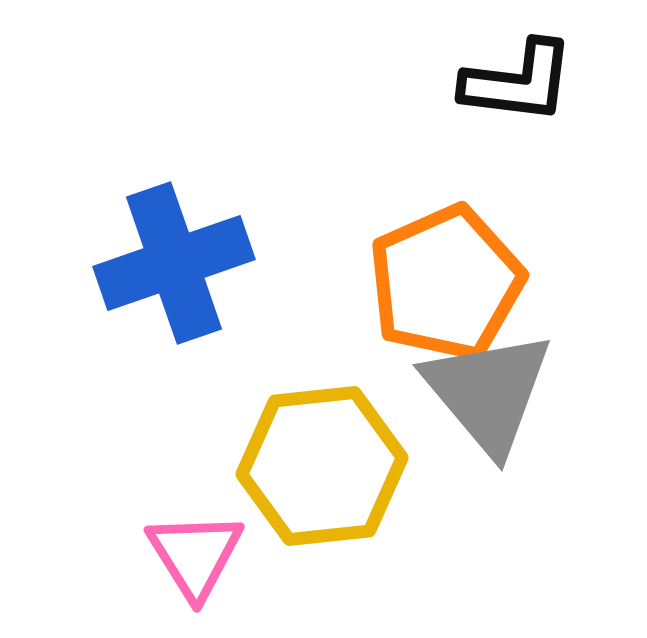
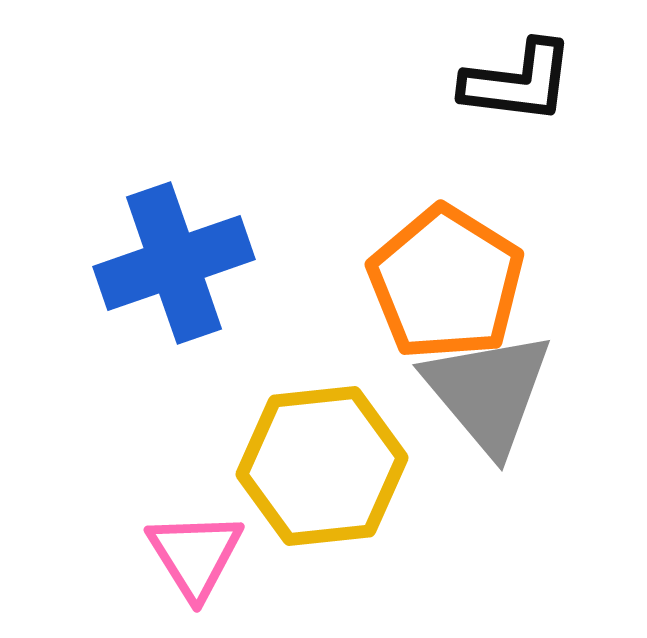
orange pentagon: rotated 16 degrees counterclockwise
